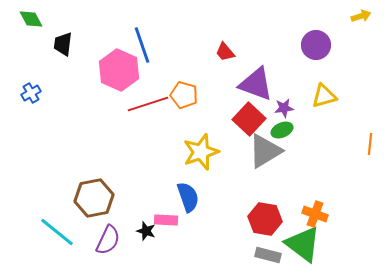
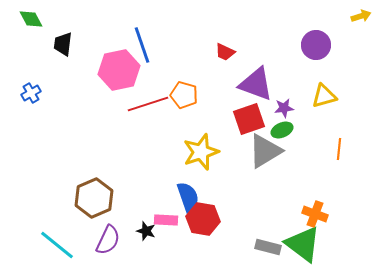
red trapezoid: rotated 25 degrees counterclockwise
pink hexagon: rotated 24 degrees clockwise
red square: rotated 28 degrees clockwise
orange line: moved 31 px left, 5 px down
brown hexagon: rotated 12 degrees counterclockwise
red hexagon: moved 62 px left
cyan line: moved 13 px down
gray rectangle: moved 8 px up
